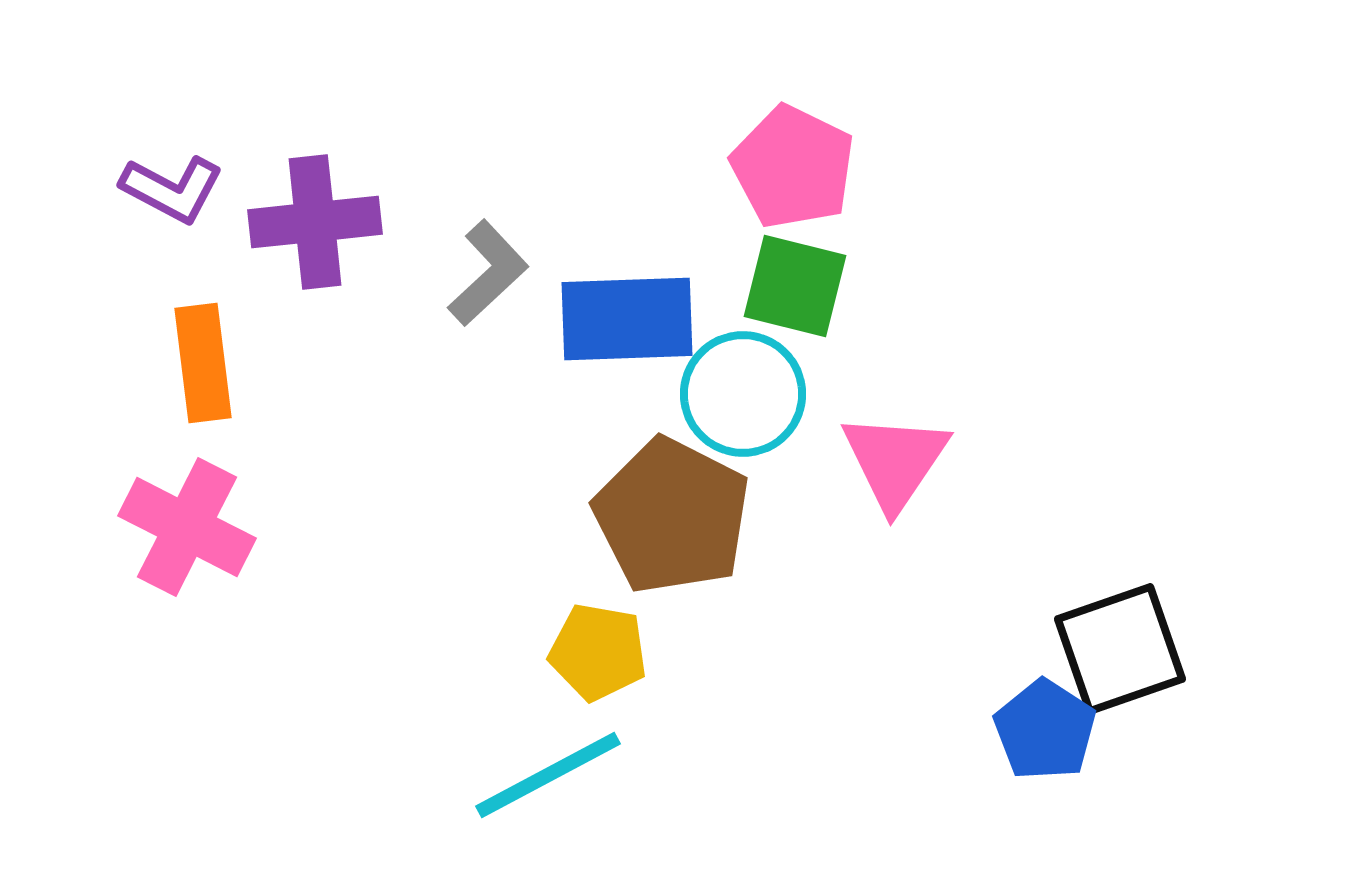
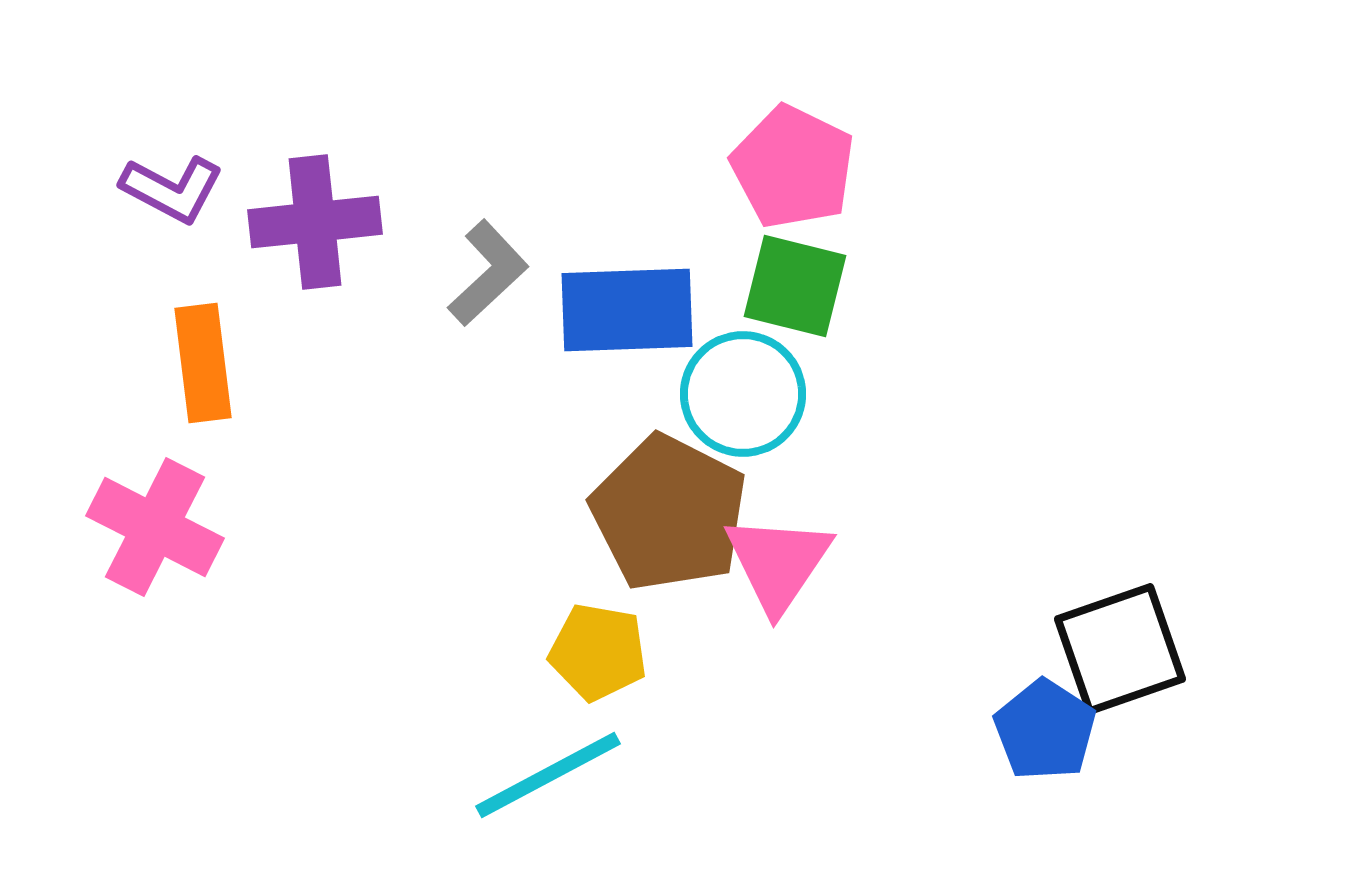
blue rectangle: moved 9 px up
pink triangle: moved 117 px left, 102 px down
brown pentagon: moved 3 px left, 3 px up
pink cross: moved 32 px left
